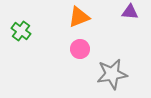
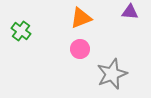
orange triangle: moved 2 px right, 1 px down
gray star: rotated 12 degrees counterclockwise
